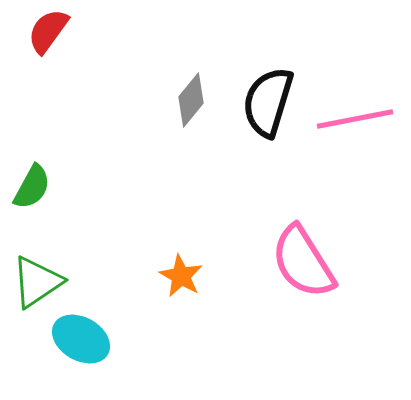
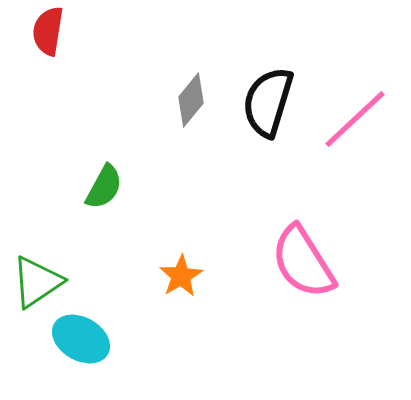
red semicircle: rotated 27 degrees counterclockwise
pink line: rotated 32 degrees counterclockwise
green semicircle: moved 72 px right
orange star: rotated 12 degrees clockwise
